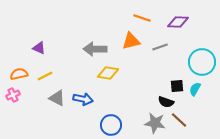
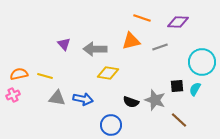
purple triangle: moved 25 px right, 4 px up; rotated 24 degrees clockwise
yellow line: rotated 42 degrees clockwise
gray triangle: rotated 18 degrees counterclockwise
black semicircle: moved 35 px left
gray star: moved 23 px up; rotated 10 degrees clockwise
